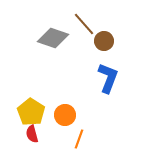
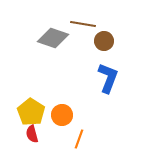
brown line: moved 1 px left; rotated 40 degrees counterclockwise
orange circle: moved 3 px left
